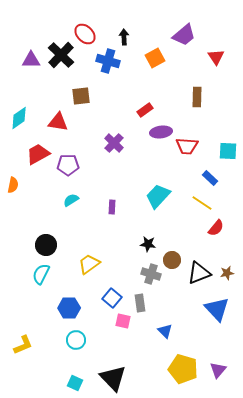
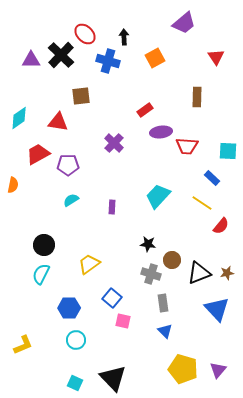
purple trapezoid at (184, 35): moved 12 px up
blue rectangle at (210, 178): moved 2 px right
red semicircle at (216, 228): moved 5 px right, 2 px up
black circle at (46, 245): moved 2 px left
gray rectangle at (140, 303): moved 23 px right
